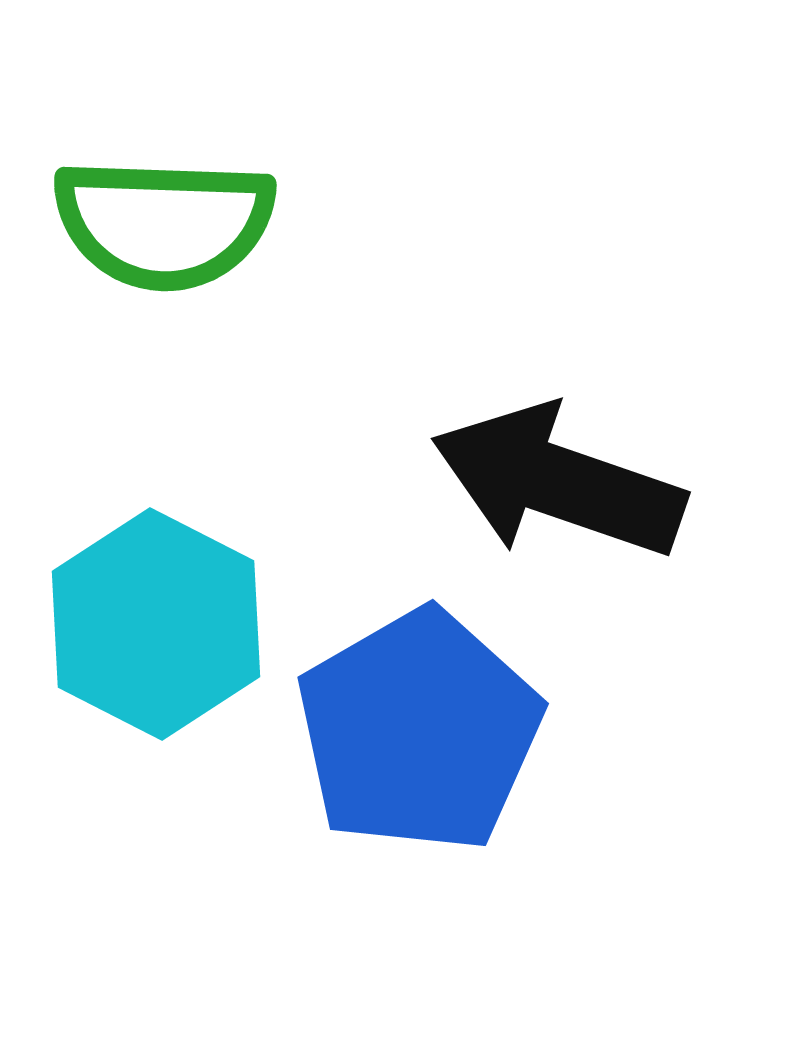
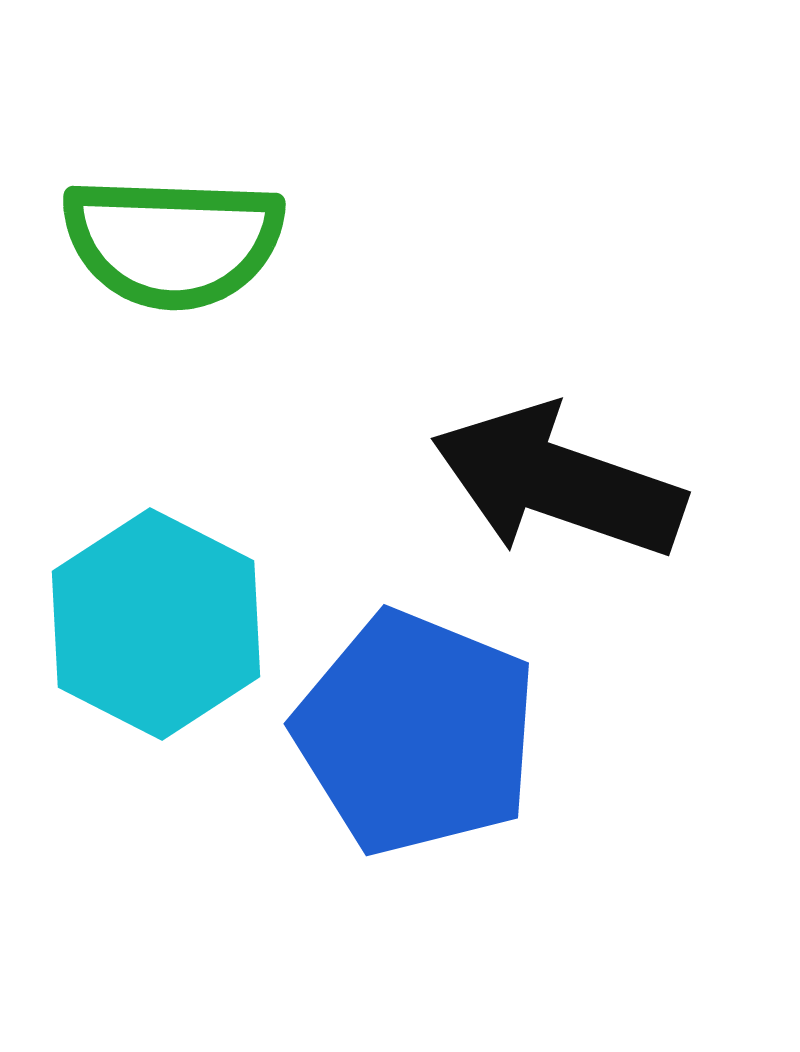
green semicircle: moved 9 px right, 19 px down
blue pentagon: moved 3 px left, 2 px down; rotated 20 degrees counterclockwise
